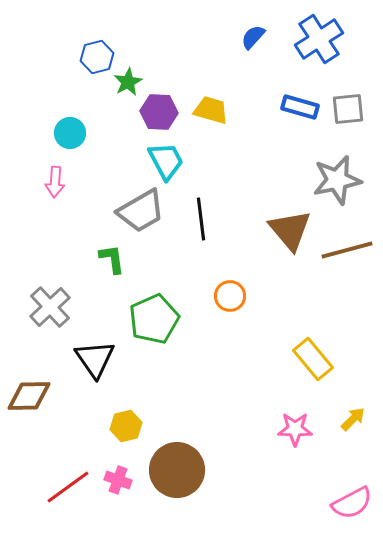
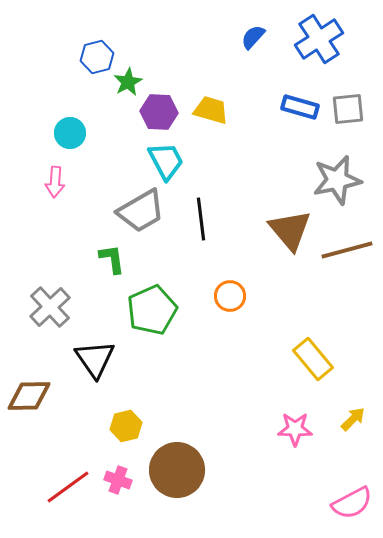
green pentagon: moved 2 px left, 9 px up
